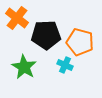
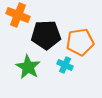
orange cross: moved 1 px right, 3 px up; rotated 15 degrees counterclockwise
orange pentagon: rotated 24 degrees counterclockwise
green star: moved 4 px right
